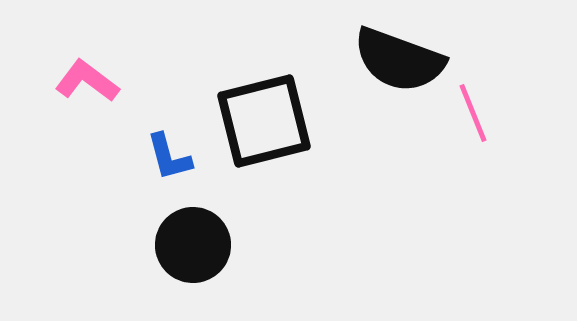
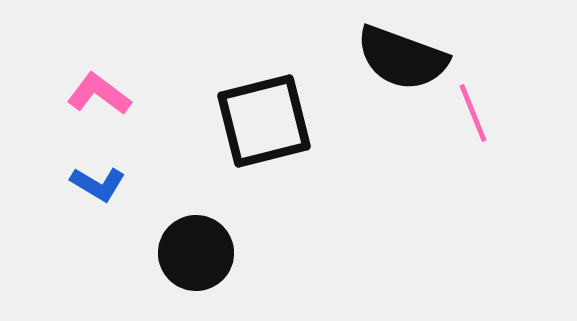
black semicircle: moved 3 px right, 2 px up
pink L-shape: moved 12 px right, 13 px down
blue L-shape: moved 71 px left, 27 px down; rotated 44 degrees counterclockwise
black circle: moved 3 px right, 8 px down
